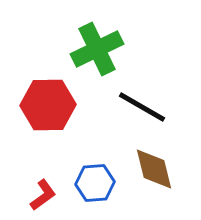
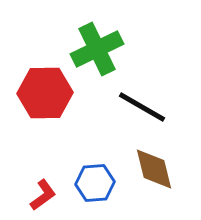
red hexagon: moved 3 px left, 12 px up
